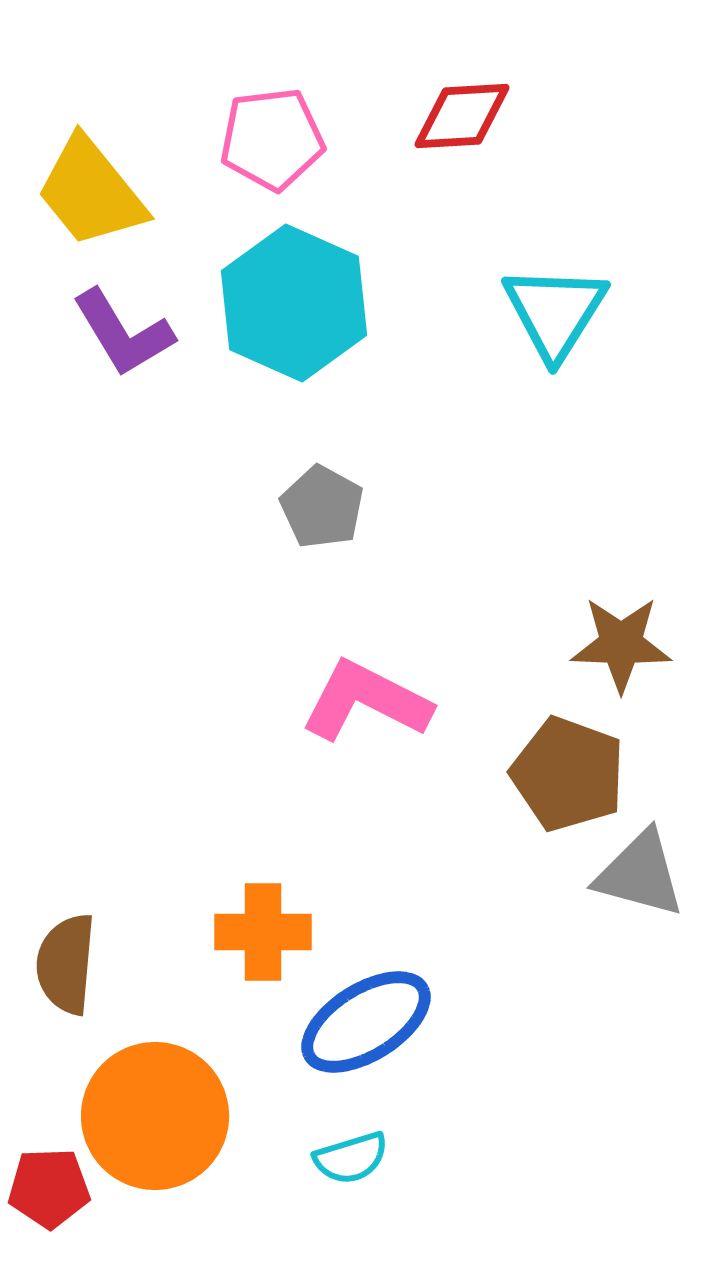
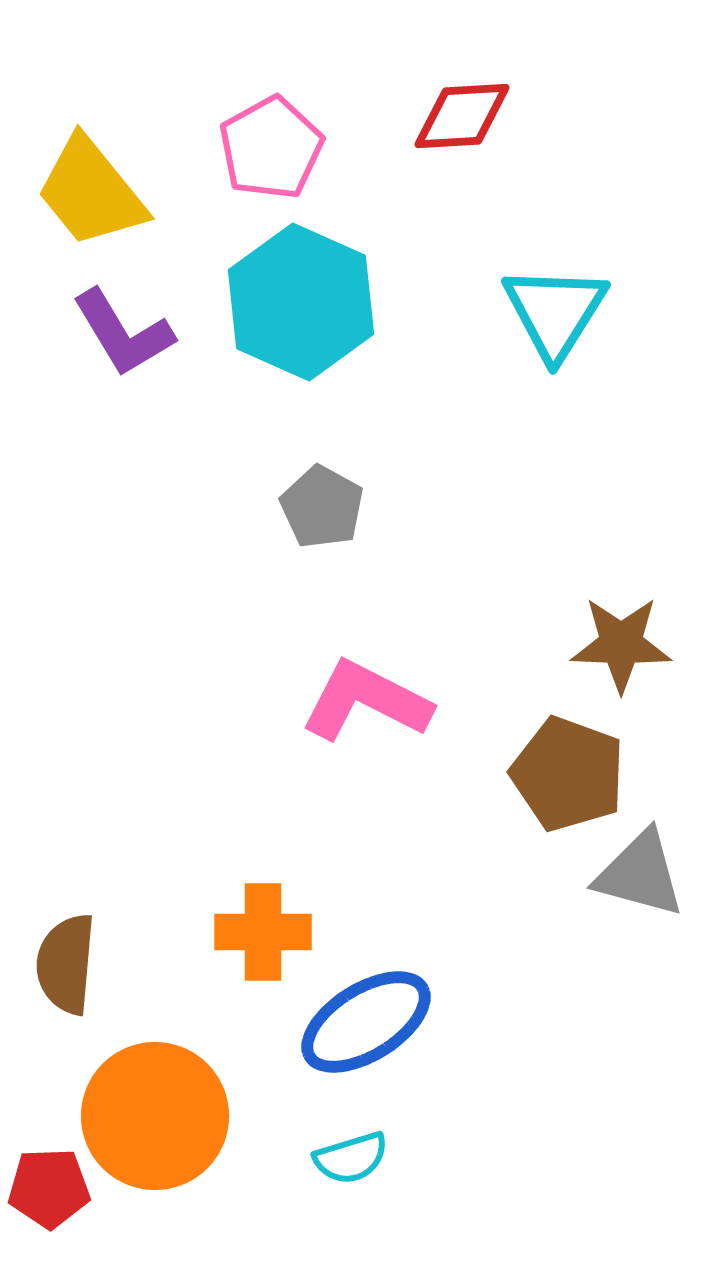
pink pentagon: moved 1 px left, 9 px down; rotated 22 degrees counterclockwise
cyan hexagon: moved 7 px right, 1 px up
